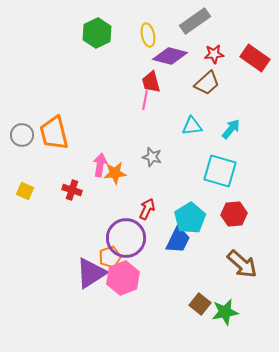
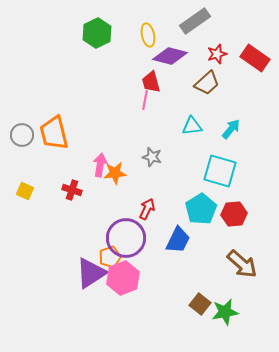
red star: moved 3 px right; rotated 12 degrees counterclockwise
cyan pentagon: moved 11 px right, 9 px up
